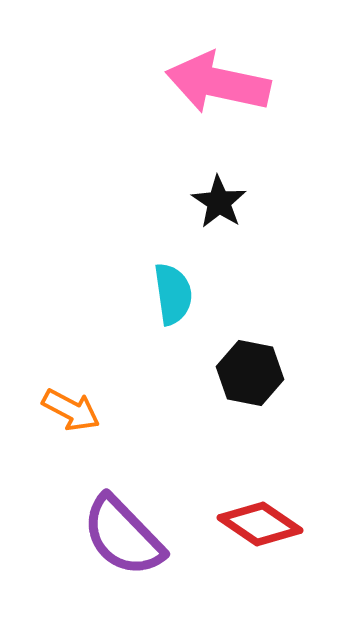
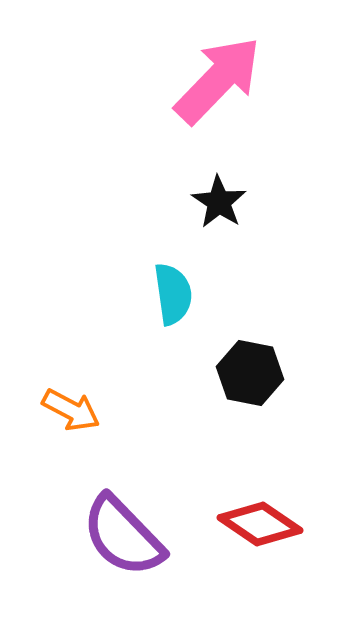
pink arrow: moved 3 px up; rotated 122 degrees clockwise
